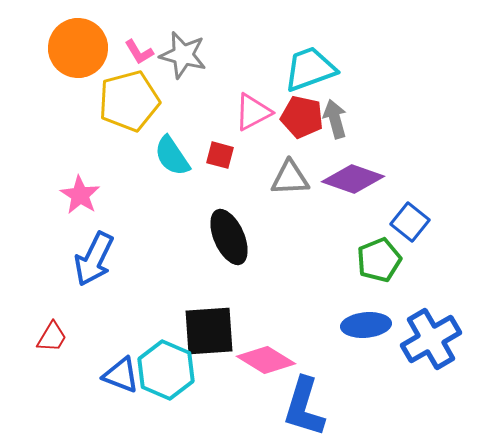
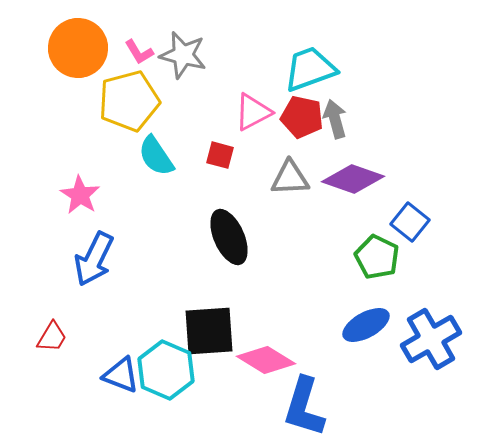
cyan semicircle: moved 16 px left
green pentagon: moved 2 px left, 3 px up; rotated 24 degrees counterclockwise
blue ellipse: rotated 24 degrees counterclockwise
